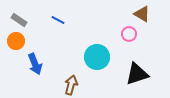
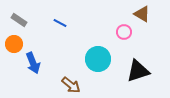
blue line: moved 2 px right, 3 px down
pink circle: moved 5 px left, 2 px up
orange circle: moved 2 px left, 3 px down
cyan circle: moved 1 px right, 2 px down
blue arrow: moved 2 px left, 1 px up
black triangle: moved 1 px right, 3 px up
brown arrow: rotated 114 degrees clockwise
